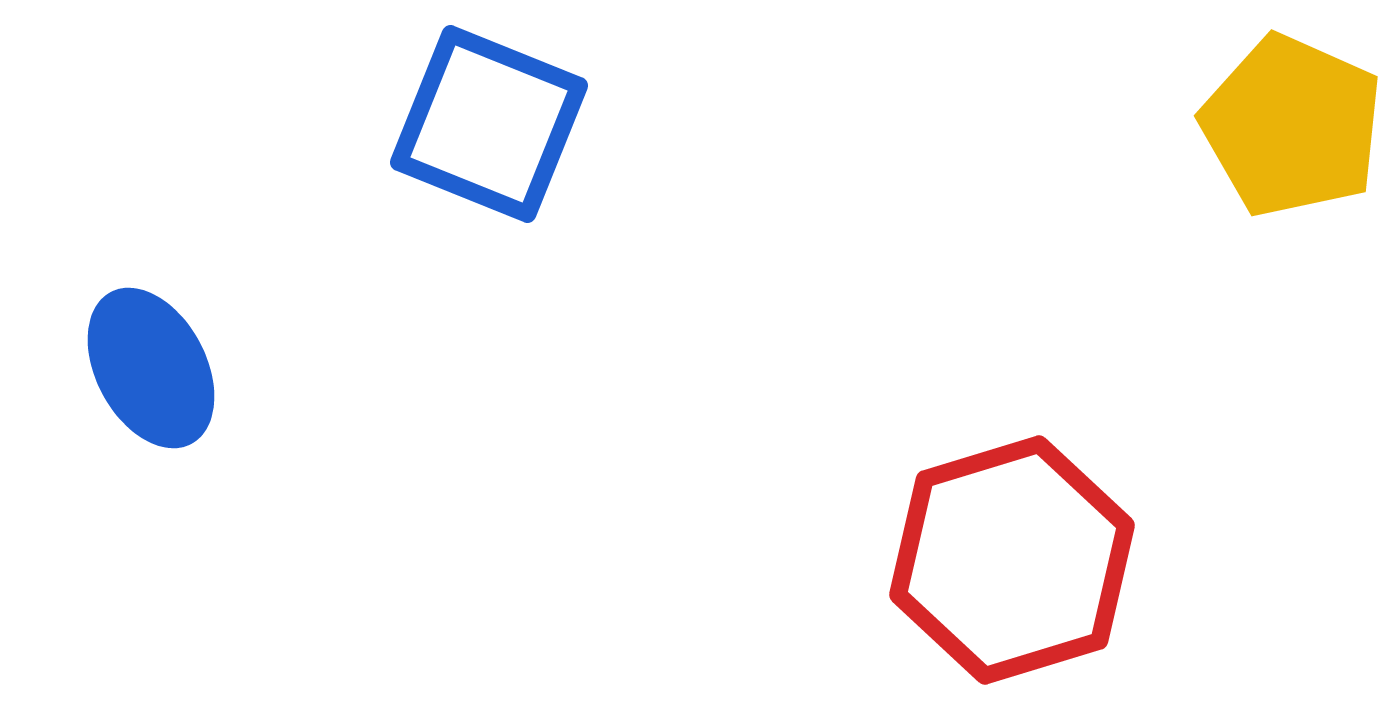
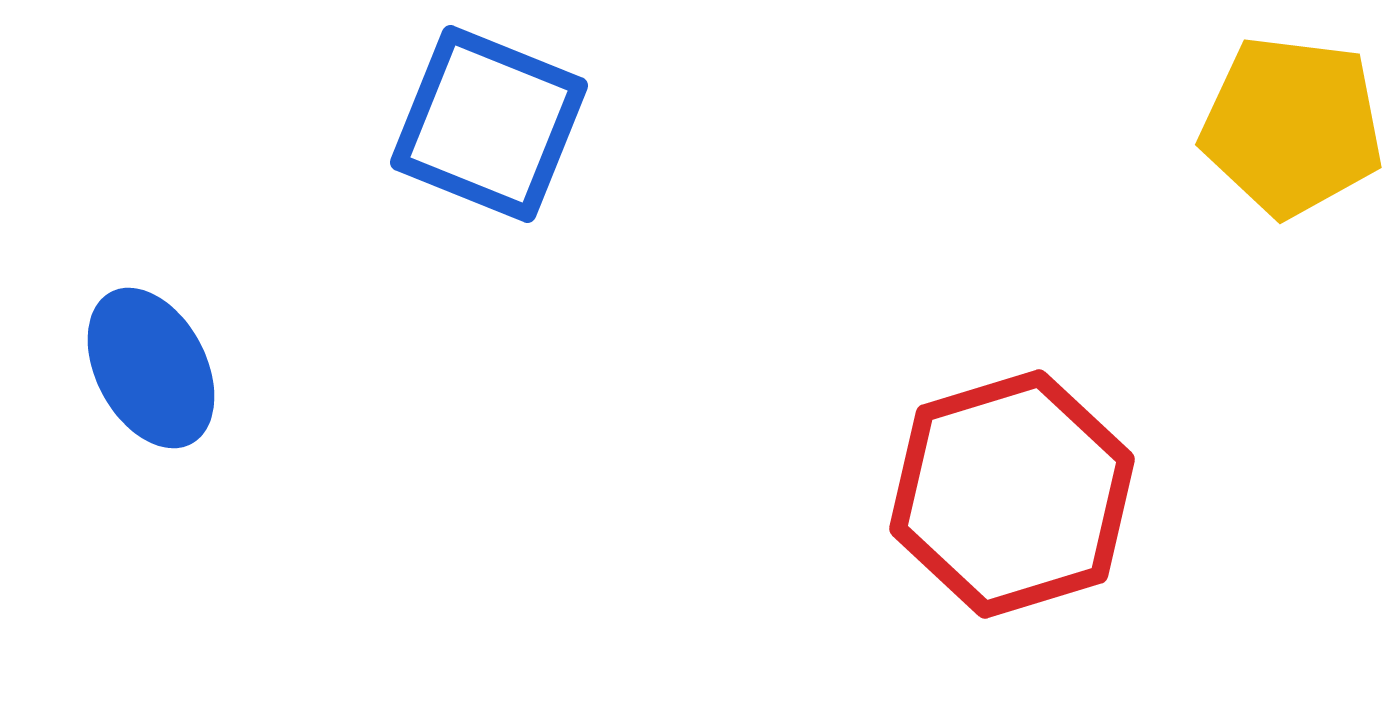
yellow pentagon: rotated 17 degrees counterclockwise
red hexagon: moved 66 px up
